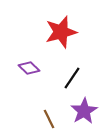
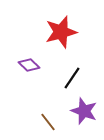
purple diamond: moved 3 px up
purple star: rotated 20 degrees counterclockwise
brown line: moved 1 px left, 3 px down; rotated 12 degrees counterclockwise
